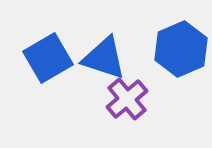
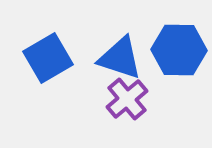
blue hexagon: moved 2 px left, 1 px down; rotated 24 degrees clockwise
blue triangle: moved 16 px right
